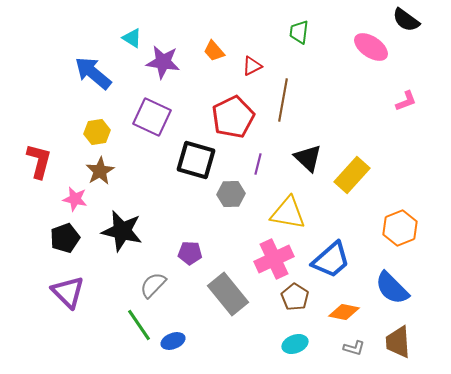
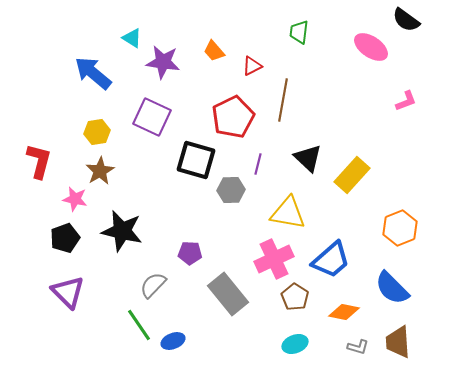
gray hexagon: moved 4 px up
gray L-shape: moved 4 px right, 1 px up
